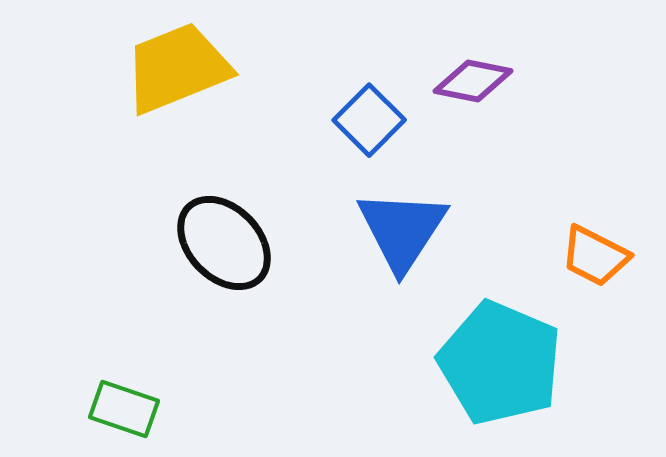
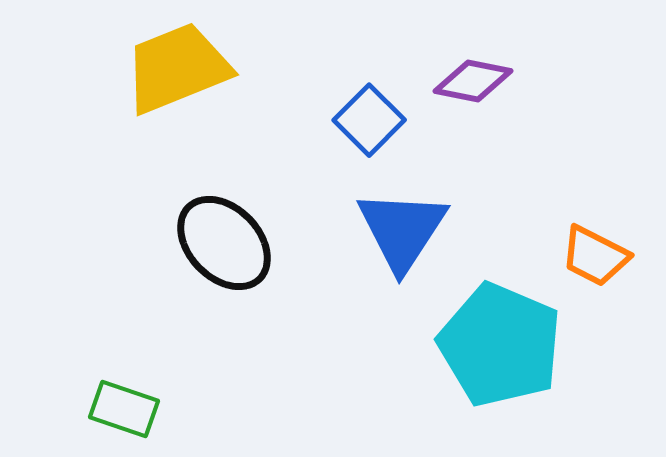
cyan pentagon: moved 18 px up
